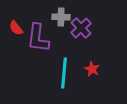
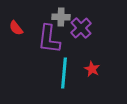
purple L-shape: moved 11 px right, 1 px down
